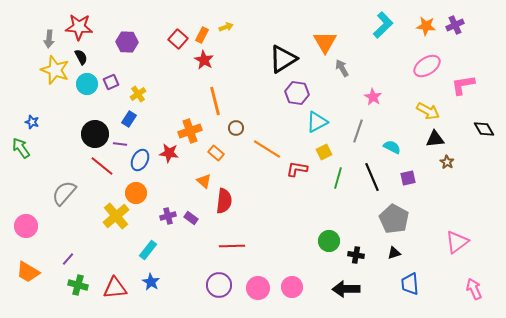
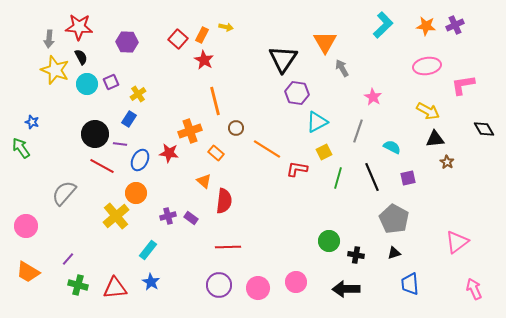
yellow arrow at (226, 27): rotated 32 degrees clockwise
black triangle at (283, 59): rotated 24 degrees counterclockwise
pink ellipse at (427, 66): rotated 24 degrees clockwise
red line at (102, 166): rotated 10 degrees counterclockwise
red line at (232, 246): moved 4 px left, 1 px down
pink circle at (292, 287): moved 4 px right, 5 px up
